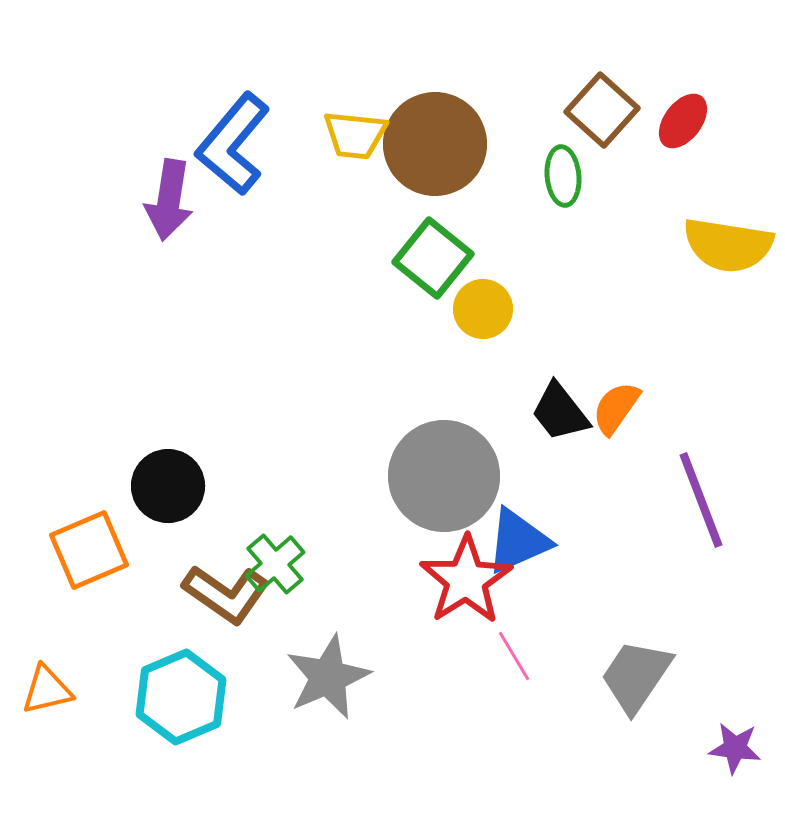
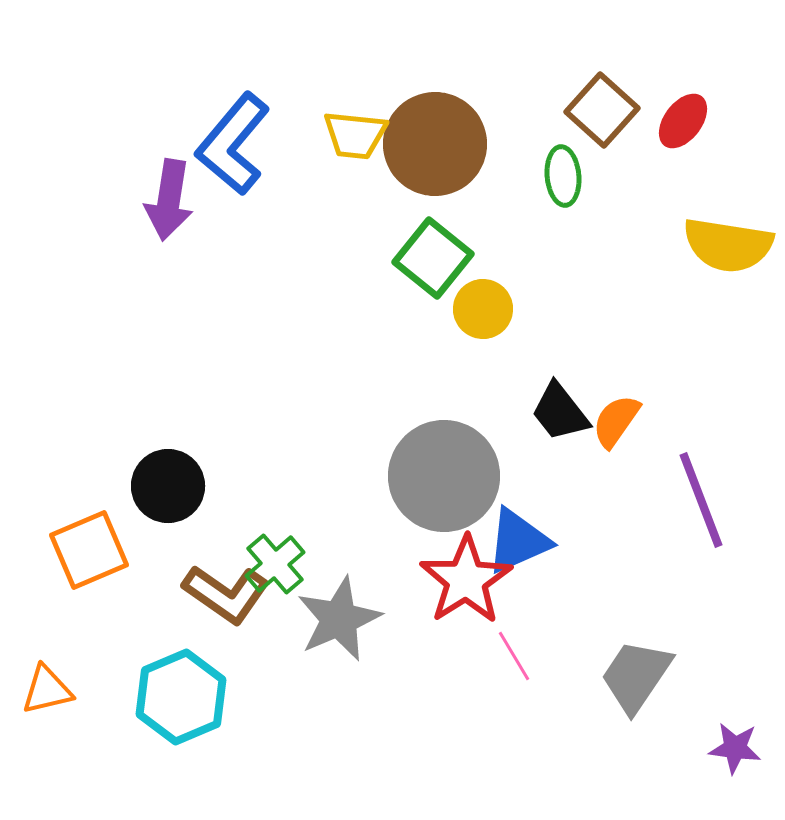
orange semicircle: moved 13 px down
gray star: moved 11 px right, 58 px up
